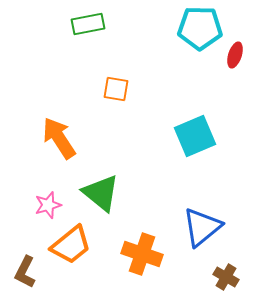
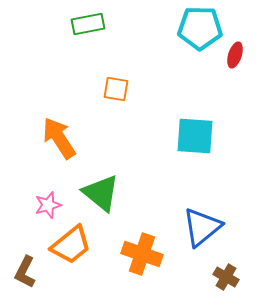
cyan square: rotated 27 degrees clockwise
